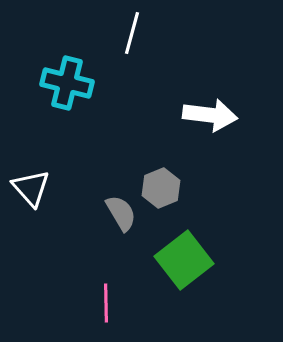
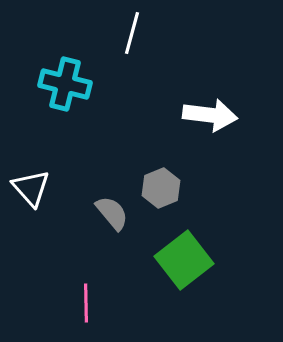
cyan cross: moved 2 px left, 1 px down
gray semicircle: moved 9 px left; rotated 9 degrees counterclockwise
pink line: moved 20 px left
